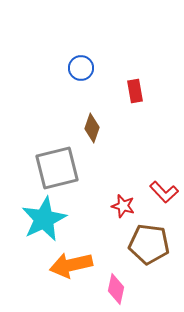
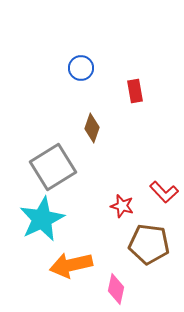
gray square: moved 4 px left, 1 px up; rotated 18 degrees counterclockwise
red star: moved 1 px left
cyan star: moved 2 px left
